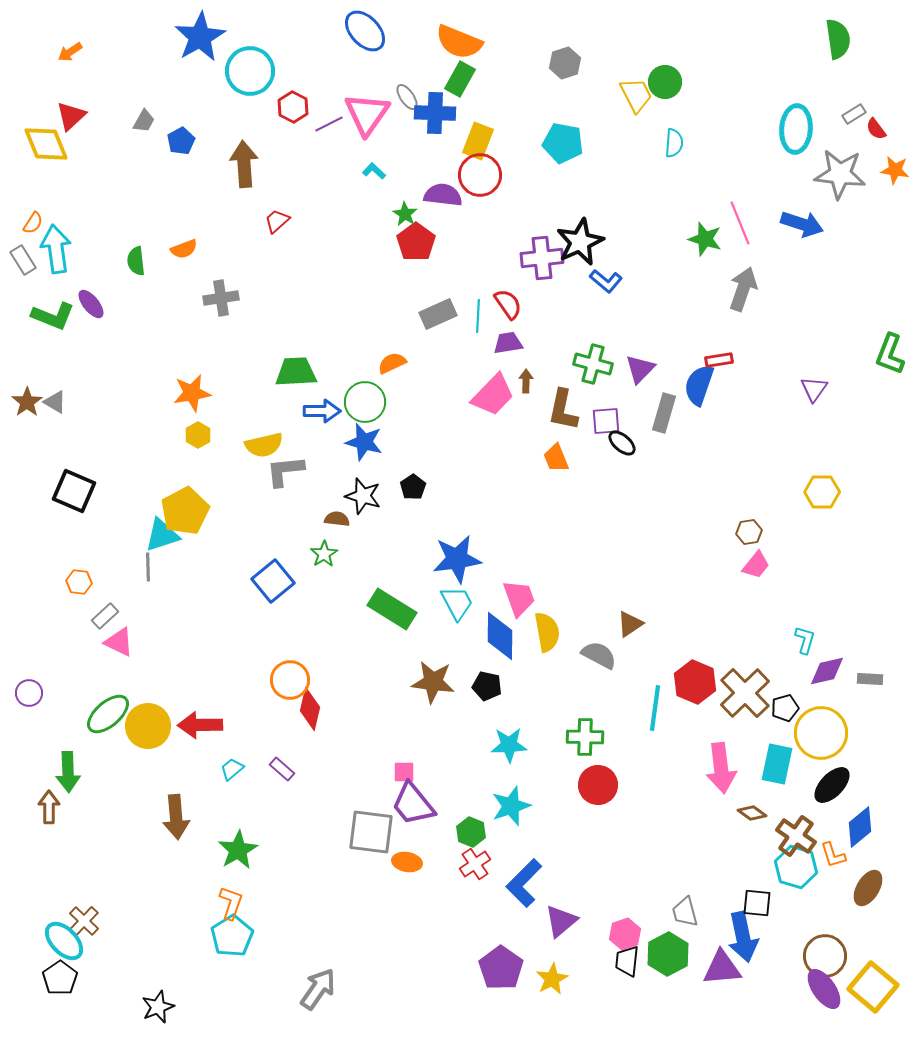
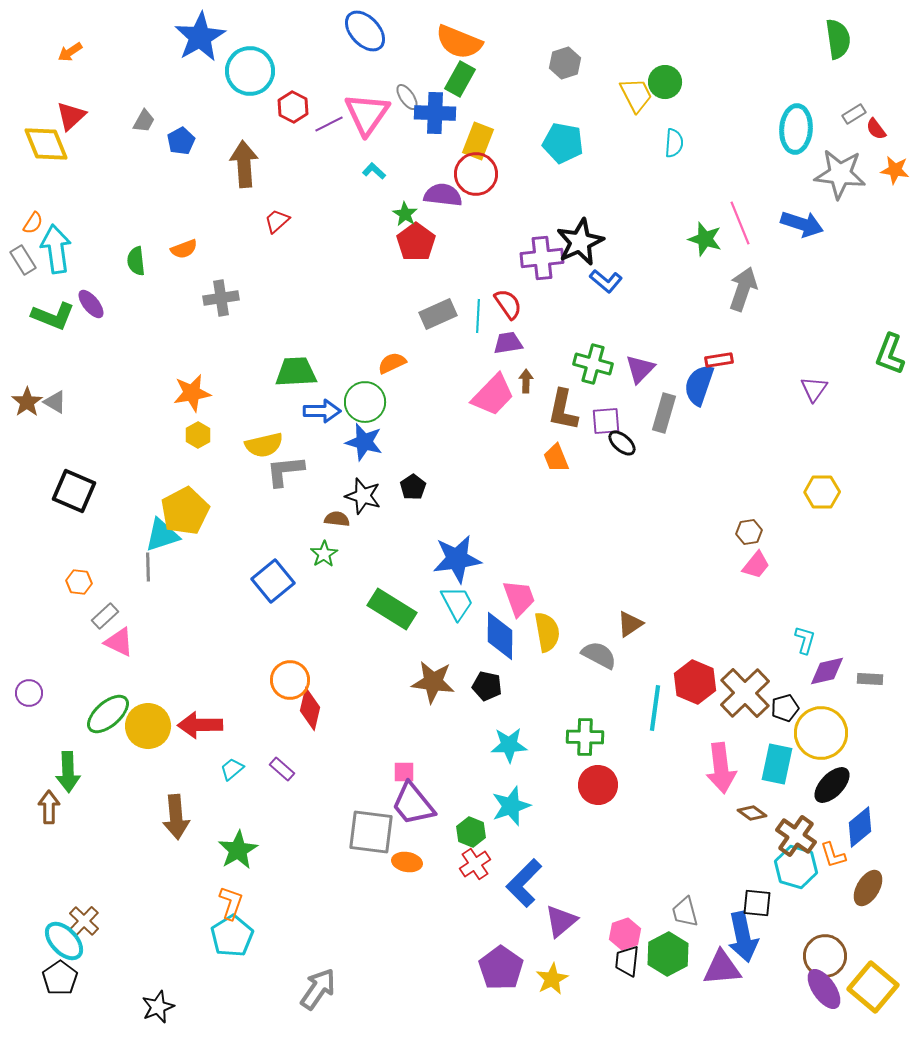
red circle at (480, 175): moved 4 px left, 1 px up
